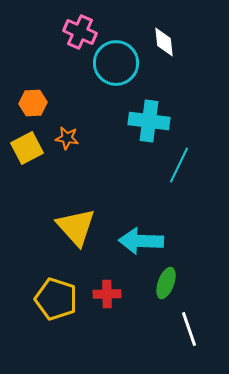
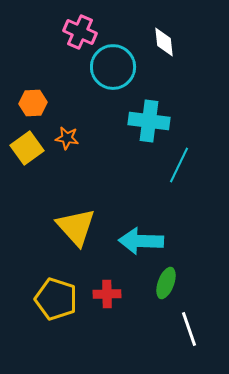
cyan circle: moved 3 px left, 4 px down
yellow square: rotated 8 degrees counterclockwise
